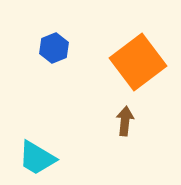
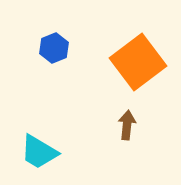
brown arrow: moved 2 px right, 4 px down
cyan trapezoid: moved 2 px right, 6 px up
